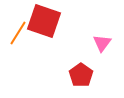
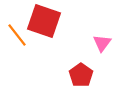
orange line: moved 1 px left, 2 px down; rotated 70 degrees counterclockwise
